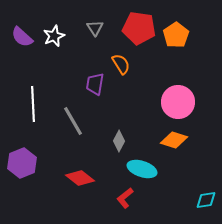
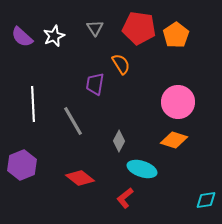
purple hexagon: moved 2 px down
